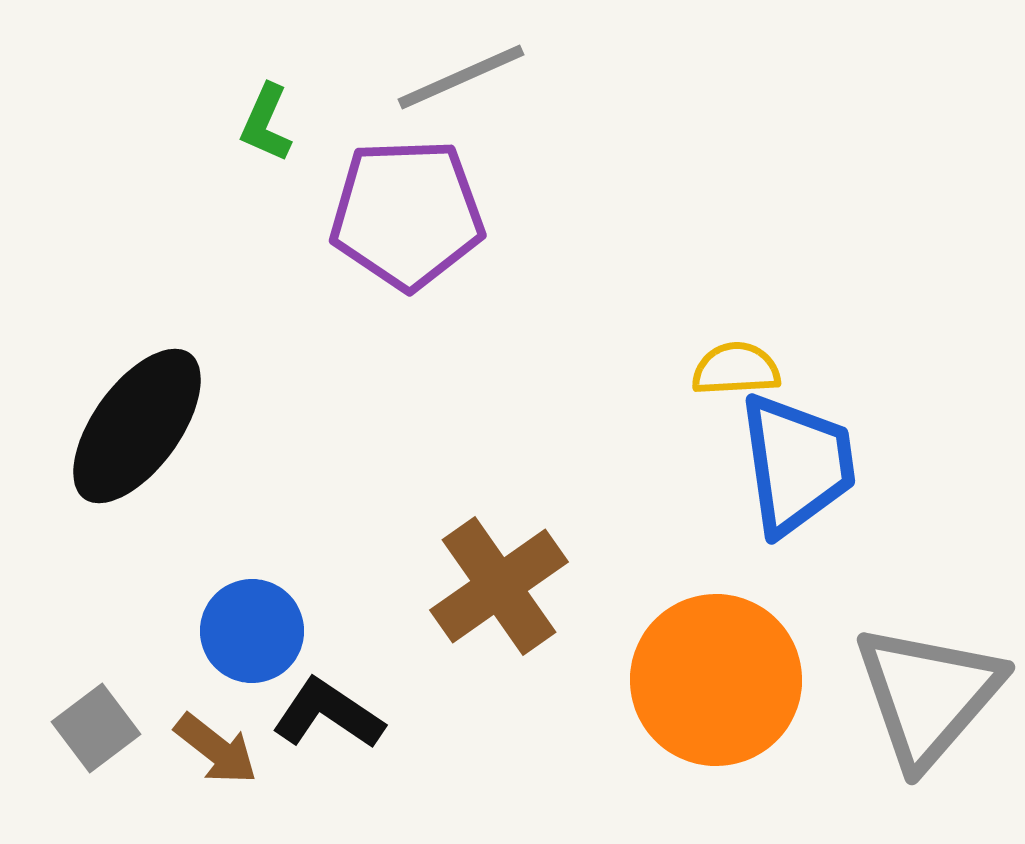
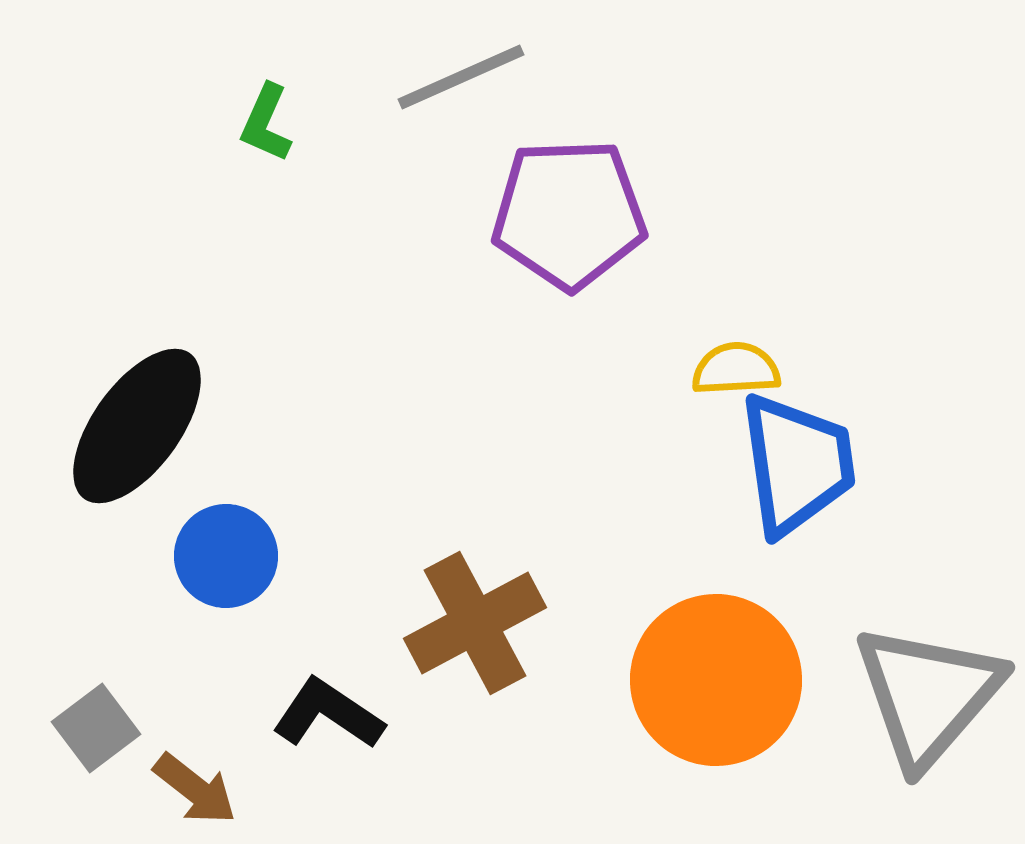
purple pentagon: moved 162 px right
brown cross: moved 24 px left, 37 px down; rotated 7 degrees clockwise
blue circle: moved 26 px left, 75 px up
brown arrow: moved 21 px left, 40 px down
